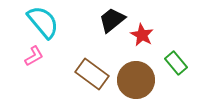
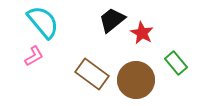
red star: moved 2 px up
